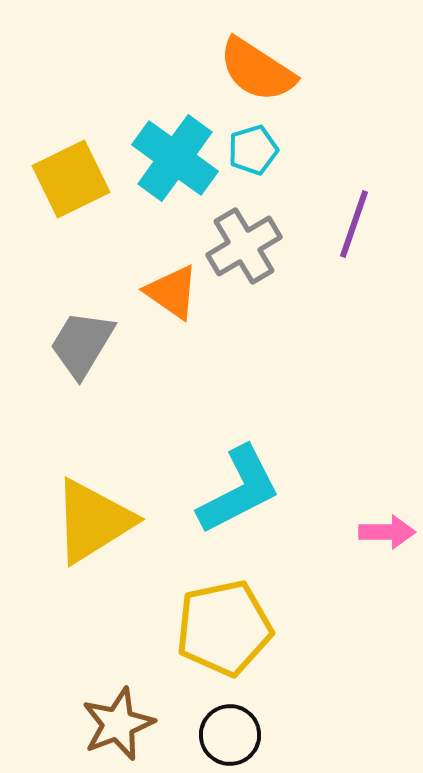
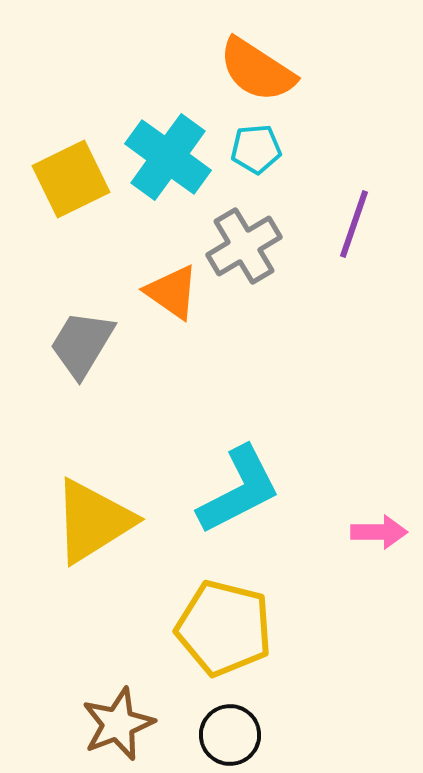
cyan pentagon: moved 3 px right, 1 px up; rotated 12 degrees clockwise
cyan cross: moved 7 px left, 1 px up
pink arrow: moved 8 px left
yellow pentagon: rotated 26 degrees clockwise
